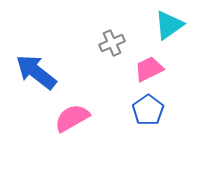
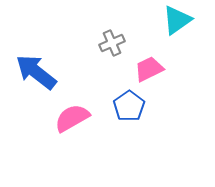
cyan triangle: moved 8 px right, 5 px up
blue pentagon: moved 19 px left, 4 px up
